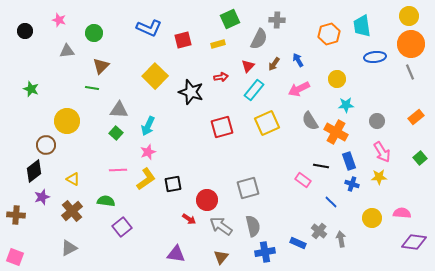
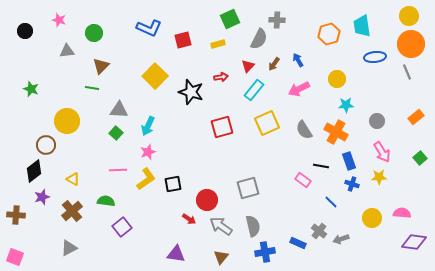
gray line at (410, 72): moved 3 px left
gray semicircle at (310, 121): moved 6 px left, 9 px down
gray arrow at (341, 239): rotated 98 degrees counterclockwise
